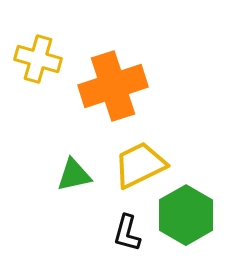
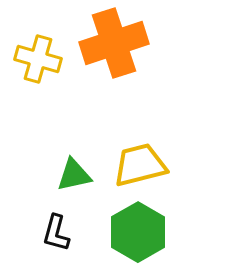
orange cross: moved 1 px right, 43 px up
yellow trapezoid: rotated 12 degrees clockwise
green hexagon: moved 48 px left, 17 px down
black L-shape: moved 71 px left
